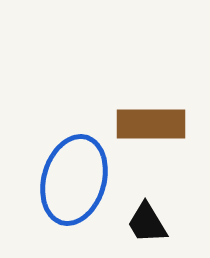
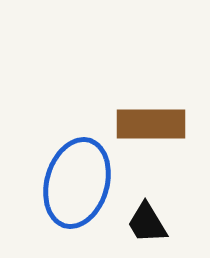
blue ellipse: moved 3 px right, 3 px down
